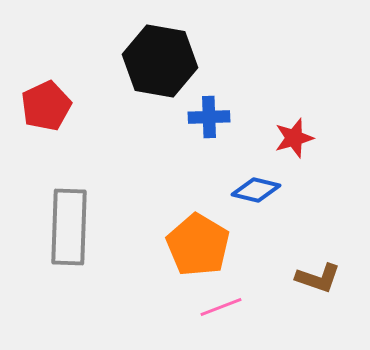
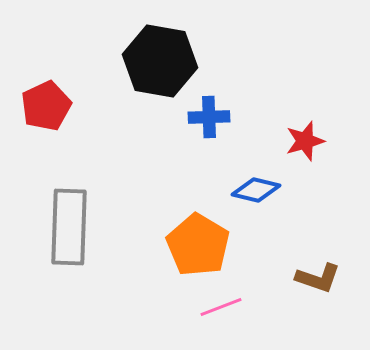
red star: moved 11 px right, 3 px down
